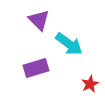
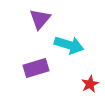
purple triangle: moved 1 px right, 1 px up; rotated 25 degrees clockwise
cyan arrow: moved 1 px down; rotated 20 degrees counterclockwise
